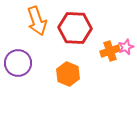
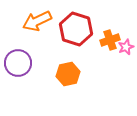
orange arrow: rotated 84 degrees clockwise
red hexagon: moved 1 px right, 1 px down; rotated 16 degrees clockwise
orange cross: moved 11 px up
orange hexagon: rotated 25 degrees clockwise
